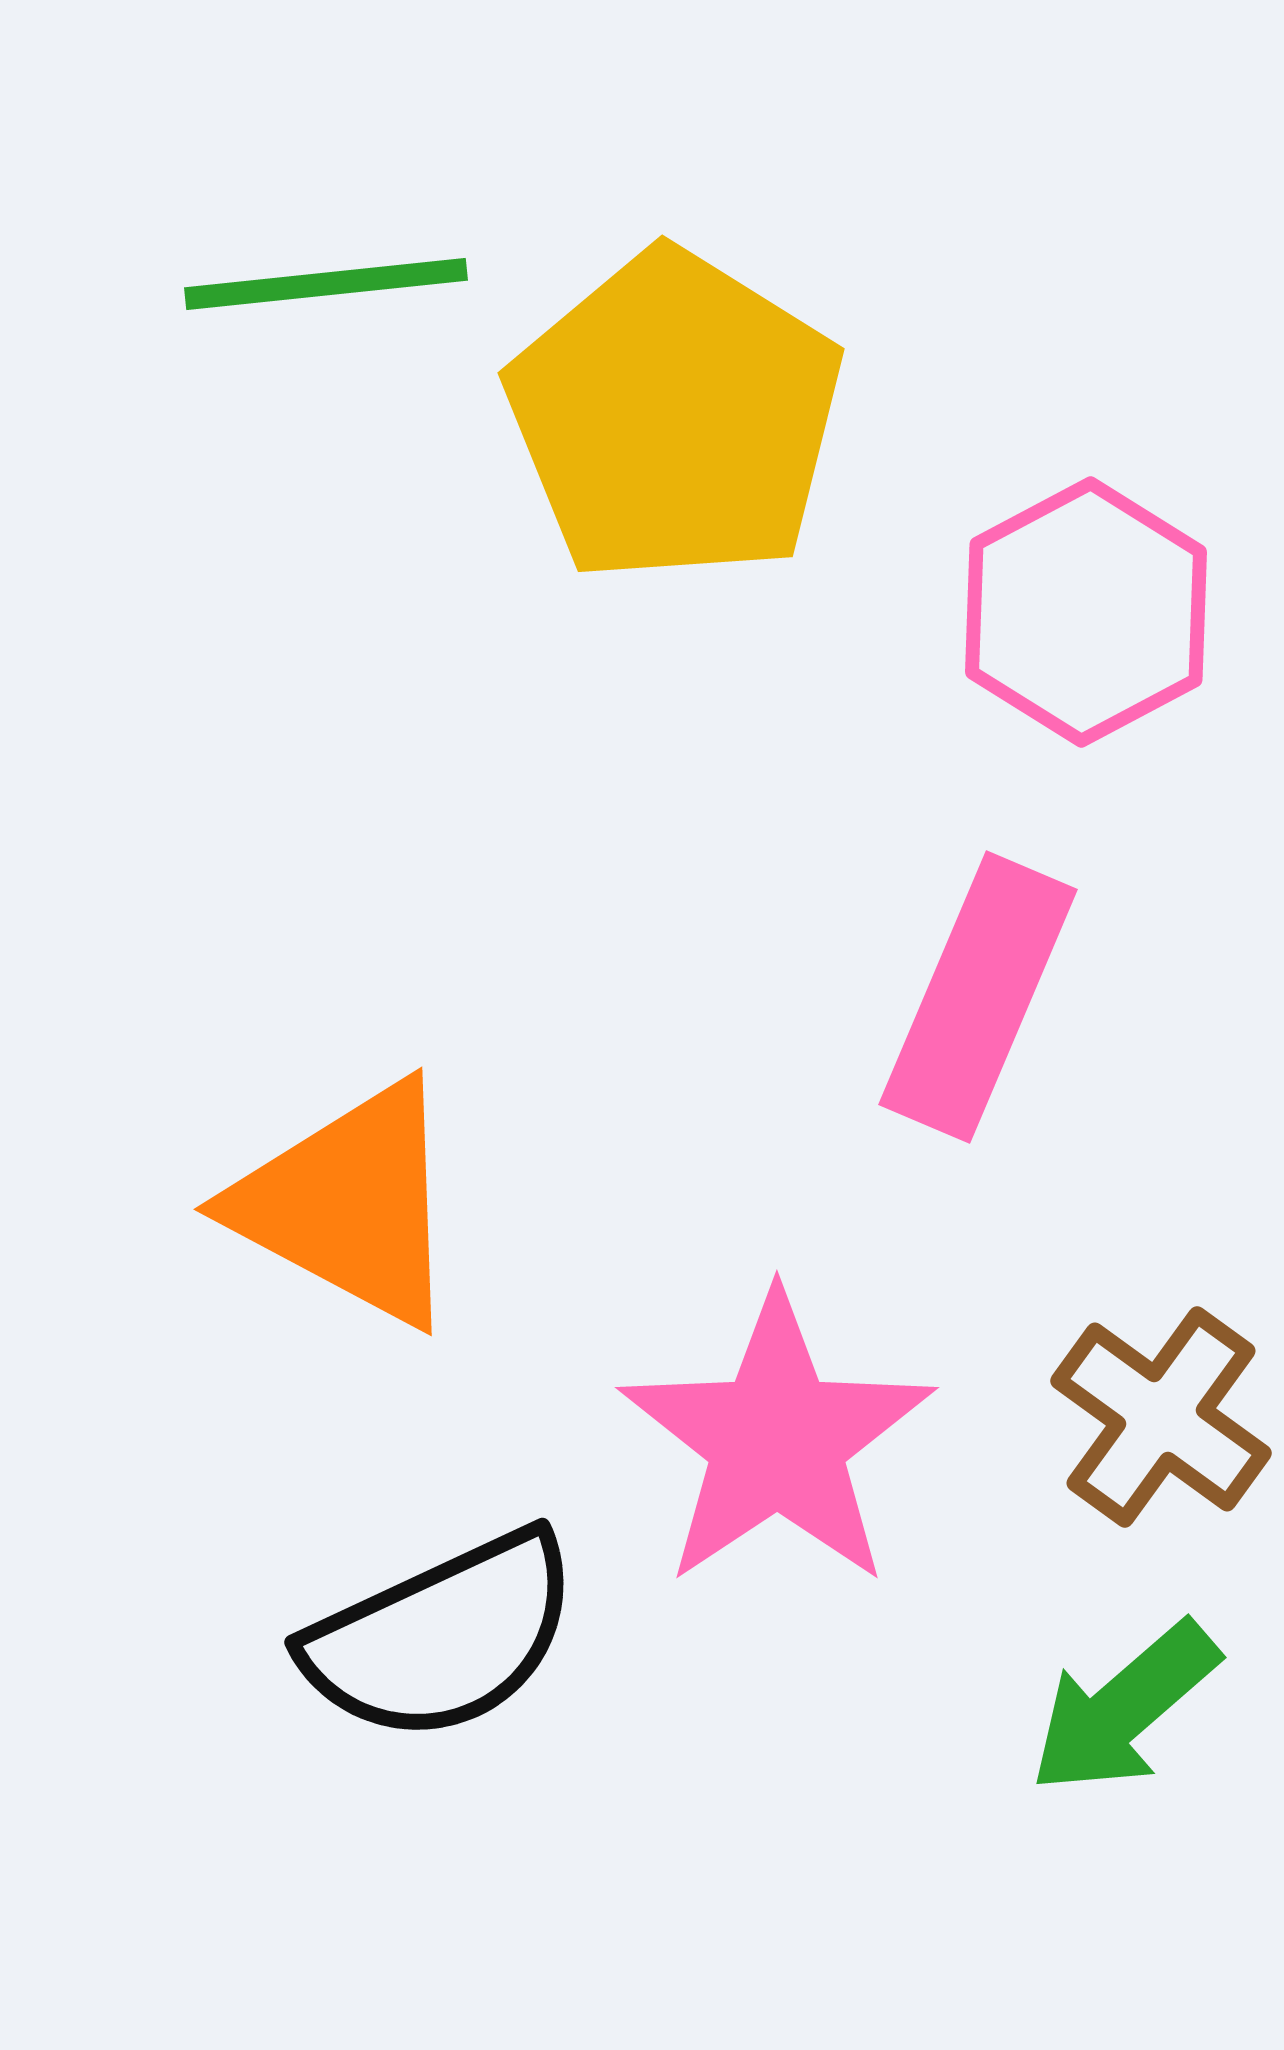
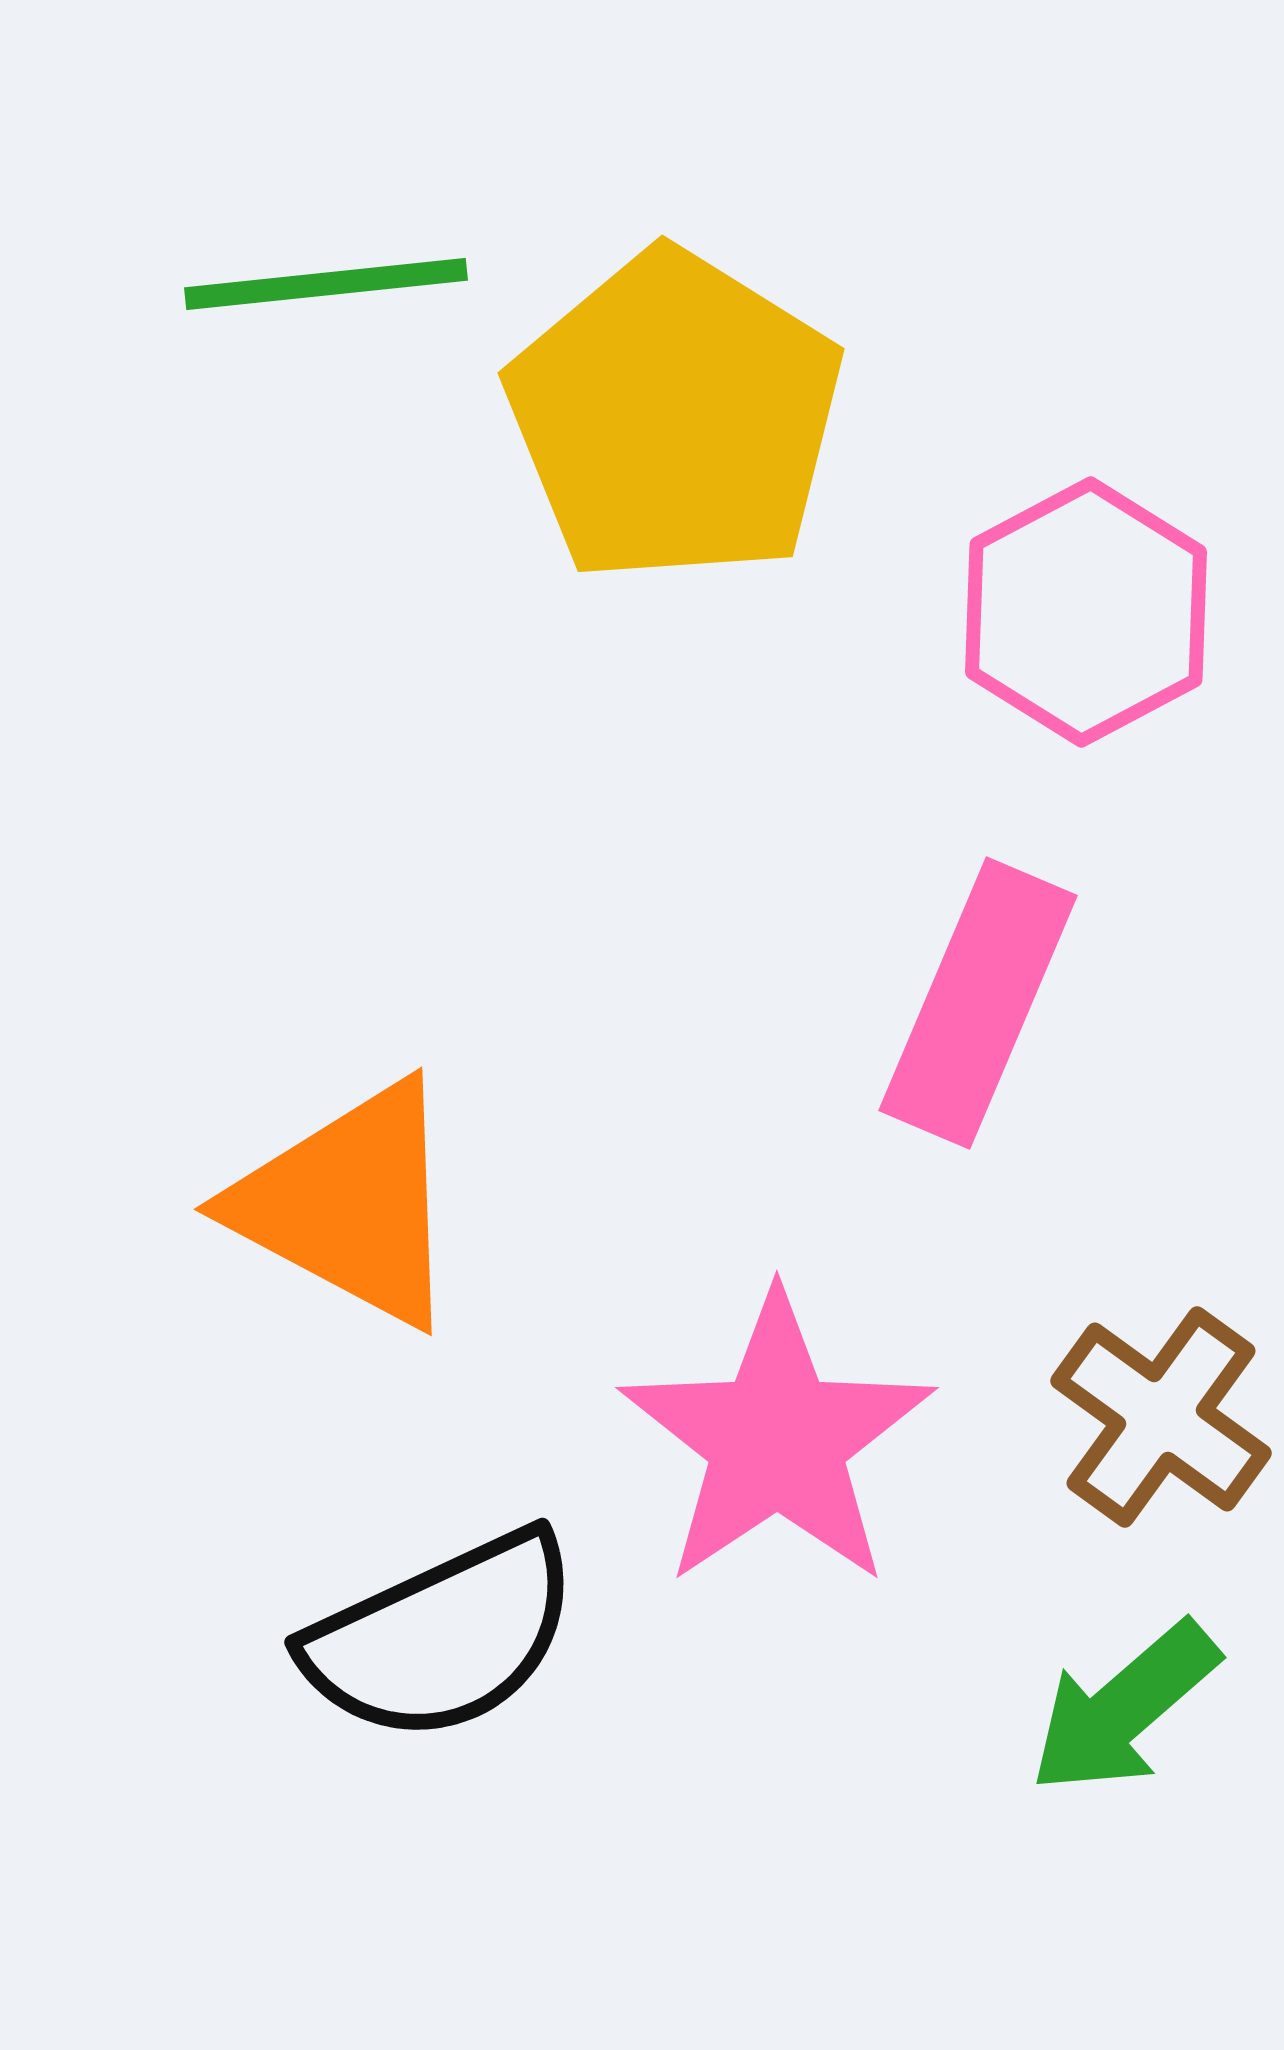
pink rectangle: moved 6 px down
